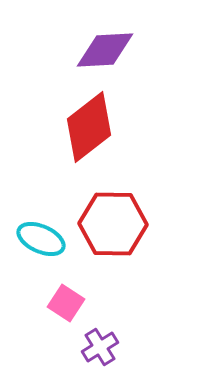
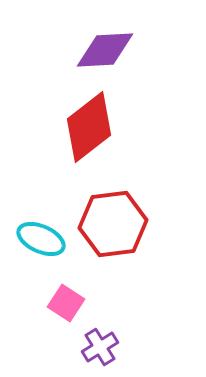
red hexagon: rotated 8 degrees counterclockwise
